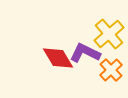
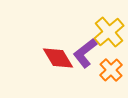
yellow cross: moved 2 px up
purple L-shape: rotated 64 degrees counterclockwise
